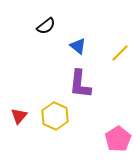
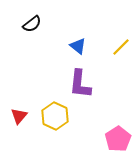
black semicircle: moved 14 px left, 2 px up
yellow line: moved 1 px right, 6 px up
